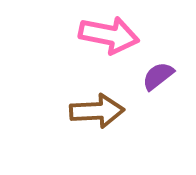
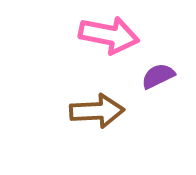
purple semicircle: rotated 12 degrees clockwise
